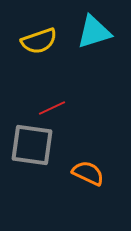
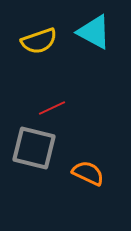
cyan triangle: rotated 45 degrees clockwise
gray square: moved 2 px right, 3 px down; rotated 6 degrees clockwise
